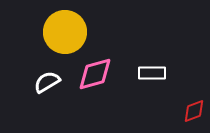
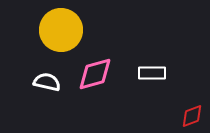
yellow circle: moved 4 px left, 2 px up
white semicircle: rotated 44 degrees clockwise
red diamond: moved 2 px left, 5 px down
